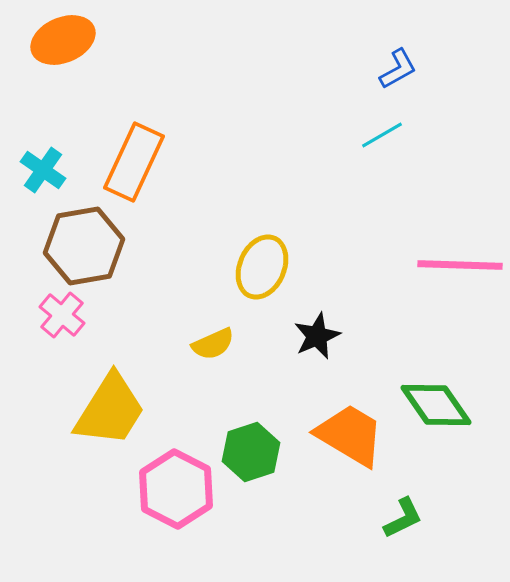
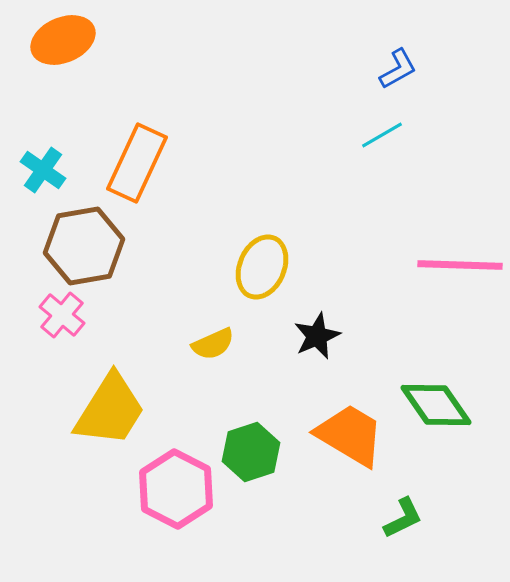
orange rectangle: moved 3 px right, 1 px down
